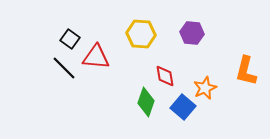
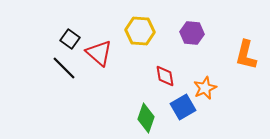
yellow hexagon: moved 1 px left, 3 px up
red triangle: moved 3 px right, 4 px up; rotated 36 degrees clockwise
orange L-shape: moved 16 px up
green diamond: moved 16 px down
blue square: rotated 20 degrees clockwise
